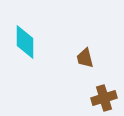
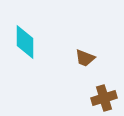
brown trapezoid: rotated 55 degrees counterclockwise
